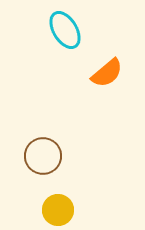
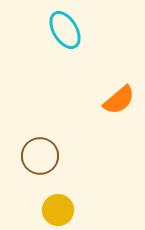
orange semicircle: moved 12 px right, 27 px down
brown circle: moved 3 px left
